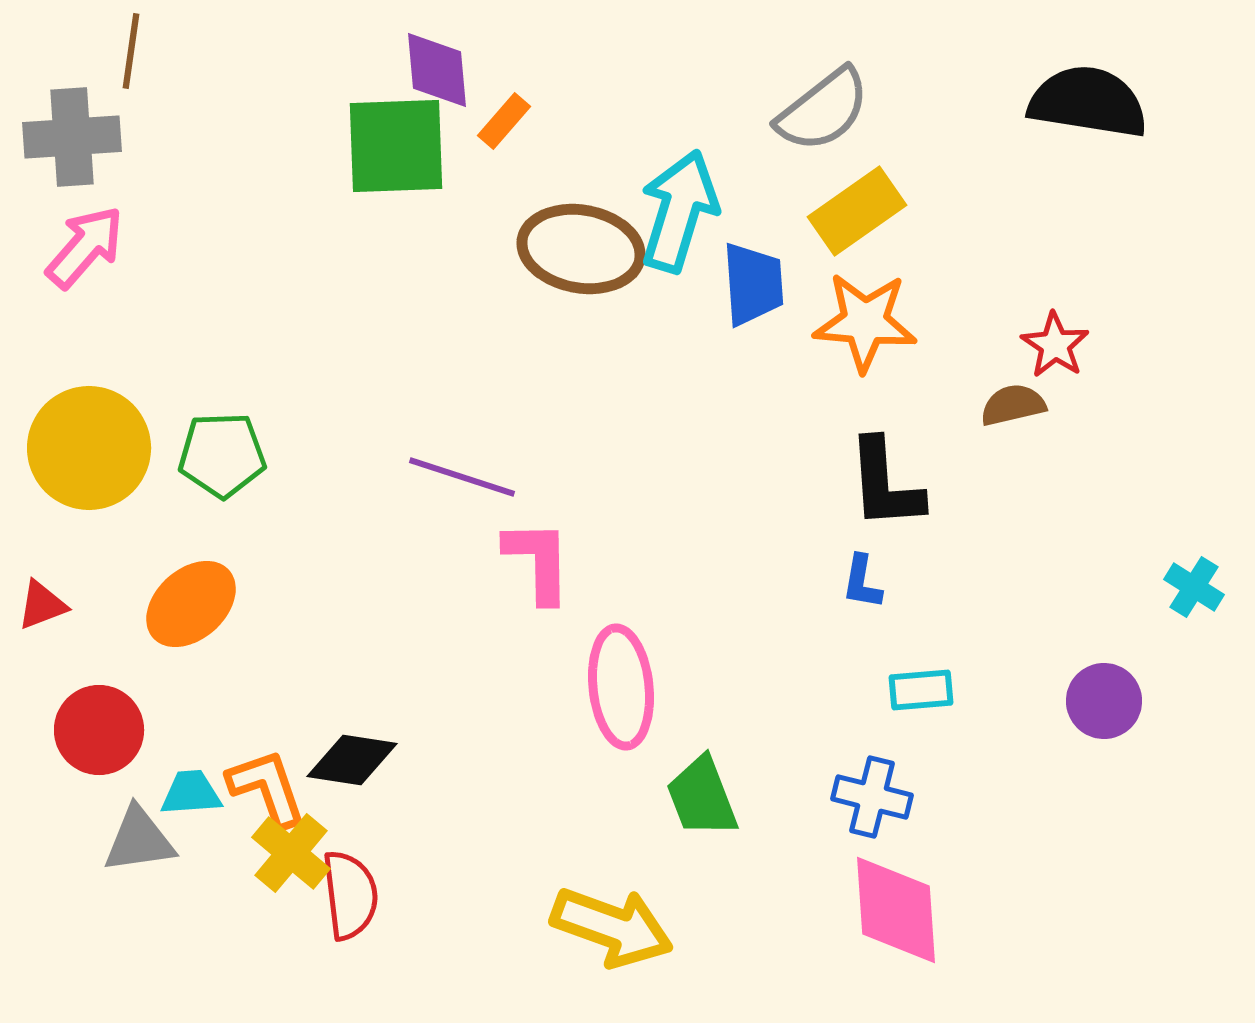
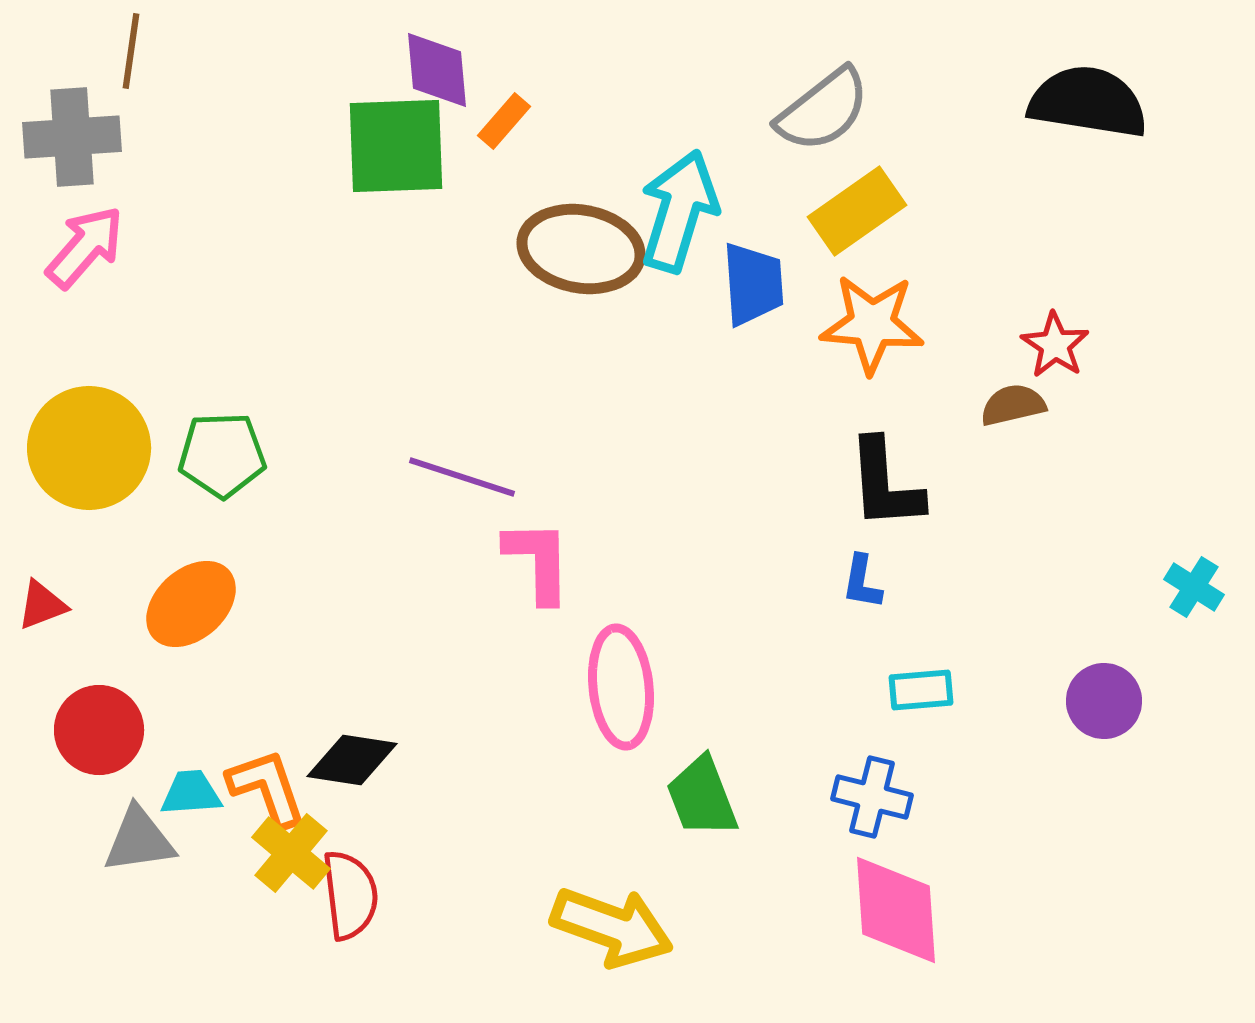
orange star: moved 7 px right, 2 px down
